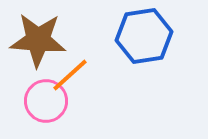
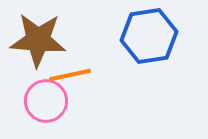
blue hexagon: moved 5 px right
orange line: rotated 30 degrees clockwise
